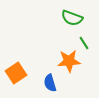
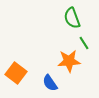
green semicircle: rotated 50 degrees clockwise
orange square: rotated 20 degrees counterclockwise
blue semicircle: rotated 18 degrees counterclockwise
